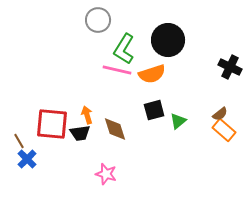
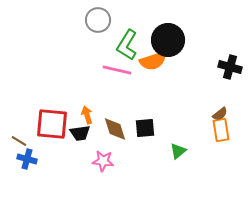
green L-shape: moved 3 px right, 4 px up
black cross: rotated 10 degrees counterclockwise
orange semicircle: moved 1 px right, 13 px up
black square: moved 9 px left, 18 px down; rotated 10 degrees clockwise
green triangle: moved 30 px down
orange rectangle: moved 3 px left; rotated 40 degrees clockwise
brown line: rotated 28 degrees counterclockwise
blue cross: rotated 30 degrees counterclockwise
pink star: moved 3 px left, 13 px up; rotated 10 degrees counterclockwise
